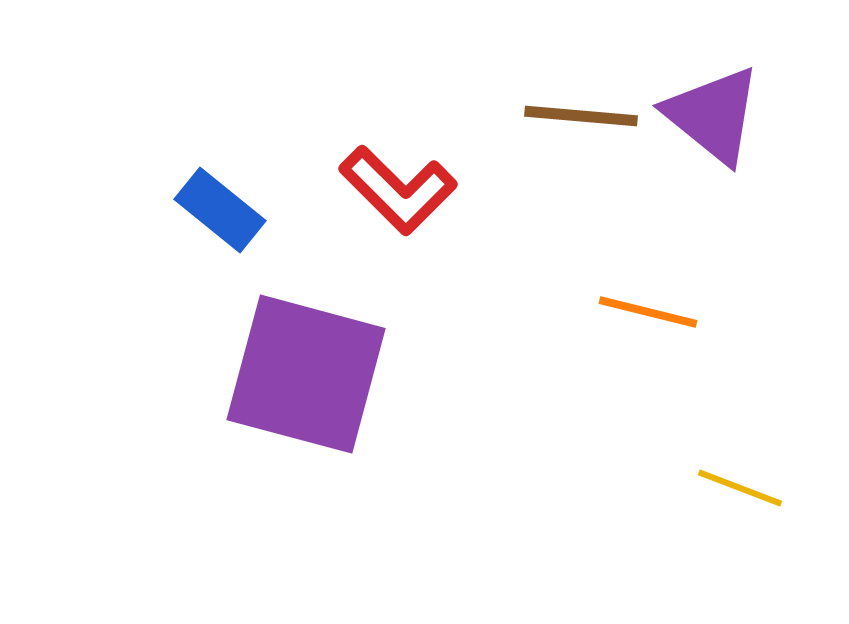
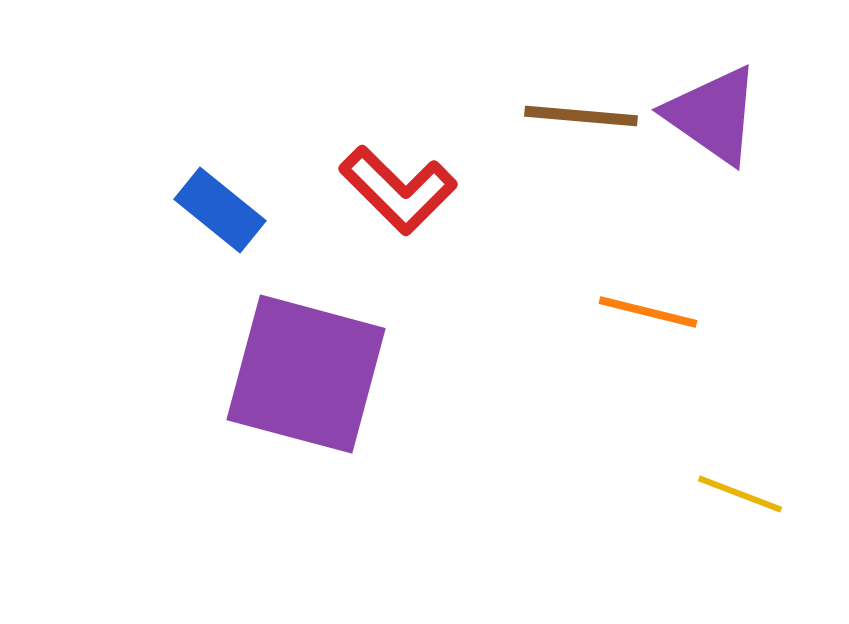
purple triangle: rotated 4 degrees counterclockwise
yellow line: moved 6 px down
